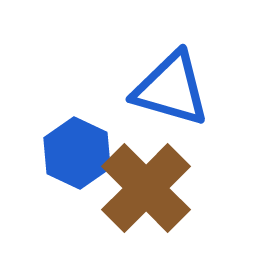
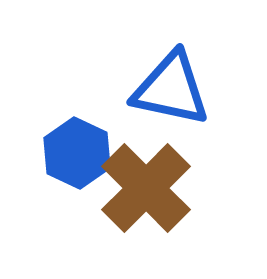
blue triangle: rotated 4 degrees counterclockwise
